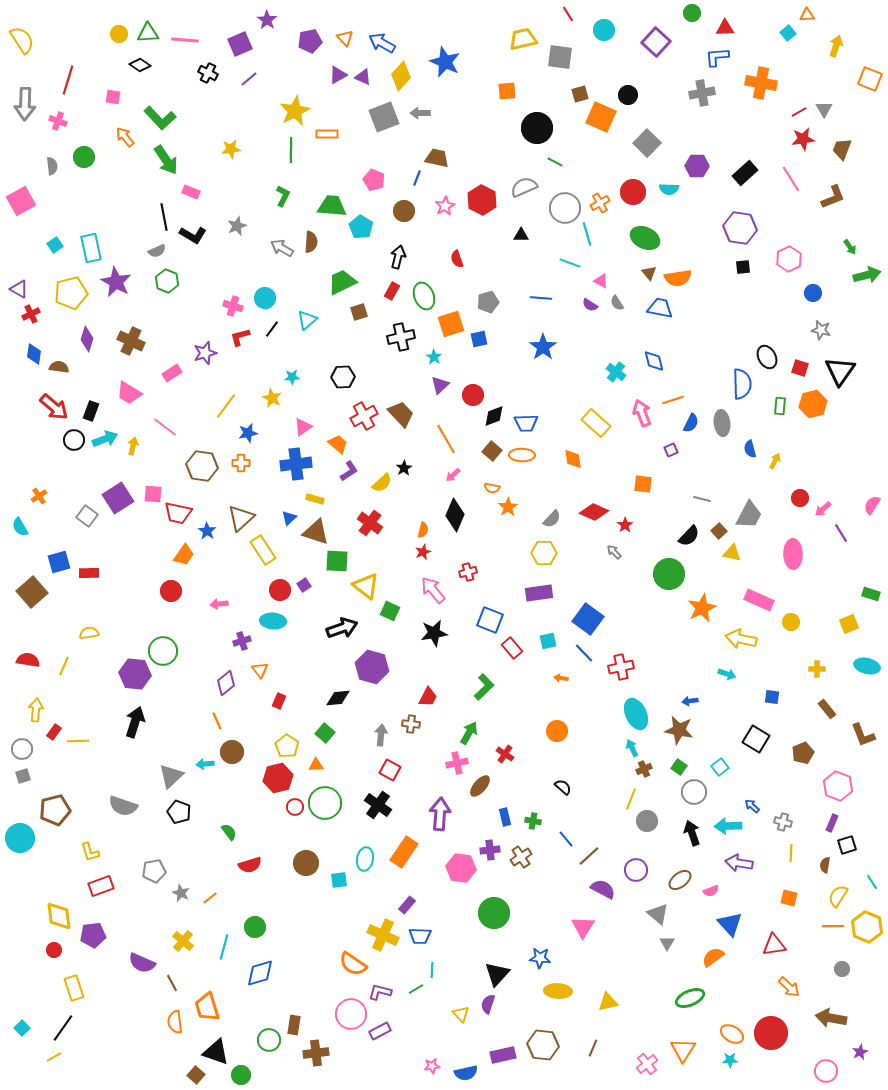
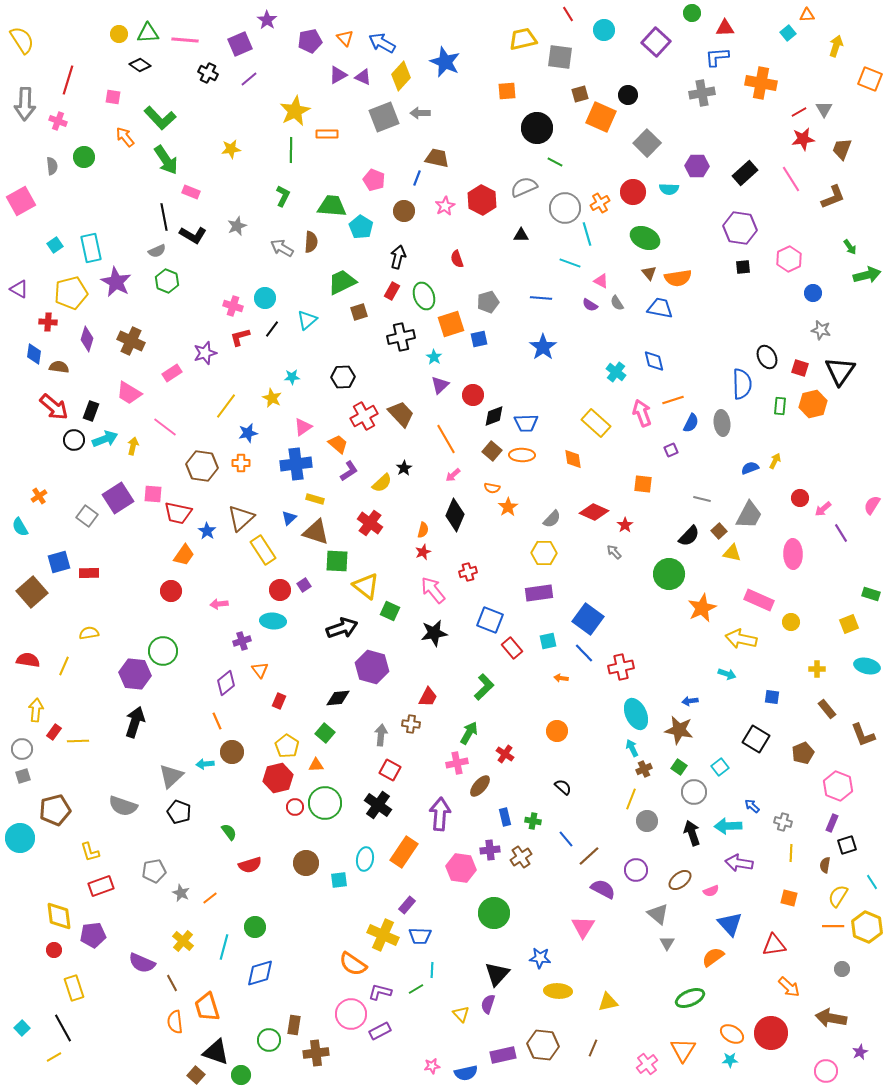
red cross at (31, 314): moved 17 px right, 8 px down; rotated 30 degrees clockwise
blue semicircle at (750, 449): moved 19 px down; rotated 84 degrees clockwise
black line at (63, 1028): rotated 64 degrees counterclockwise
